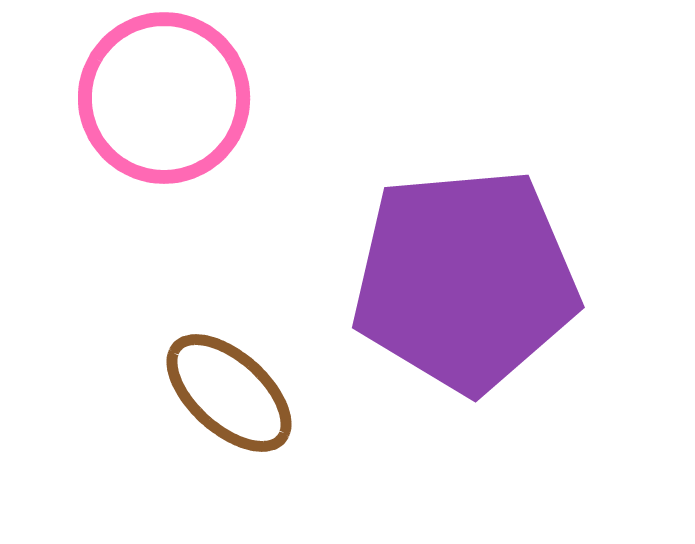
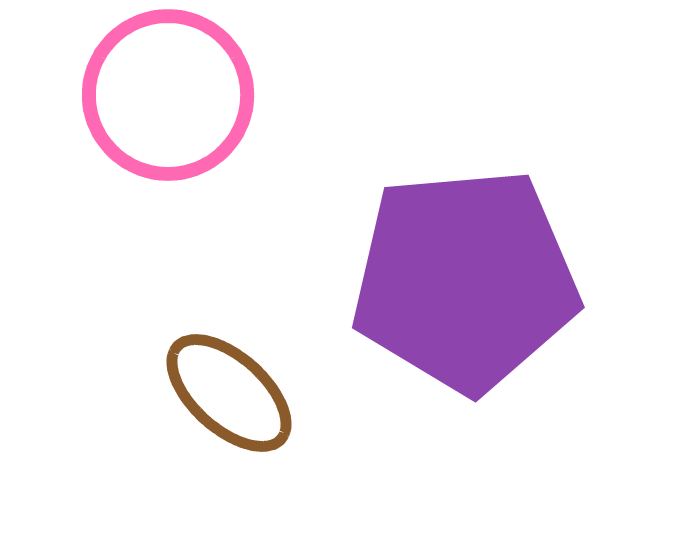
pink circle: moved 4 px right, 3 px up
